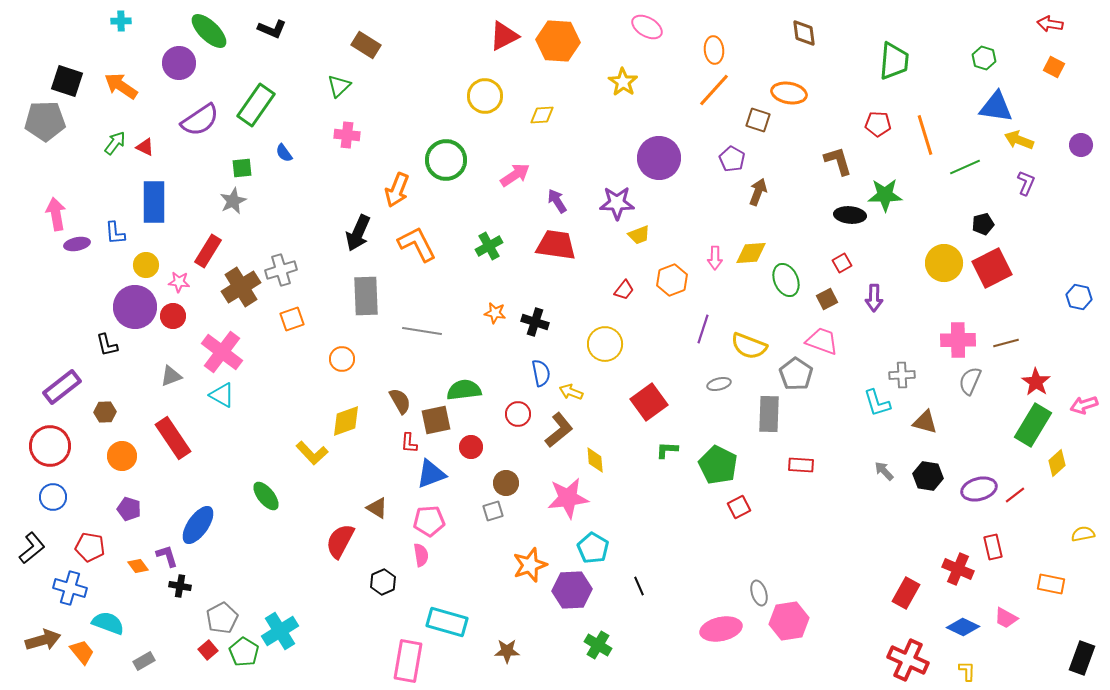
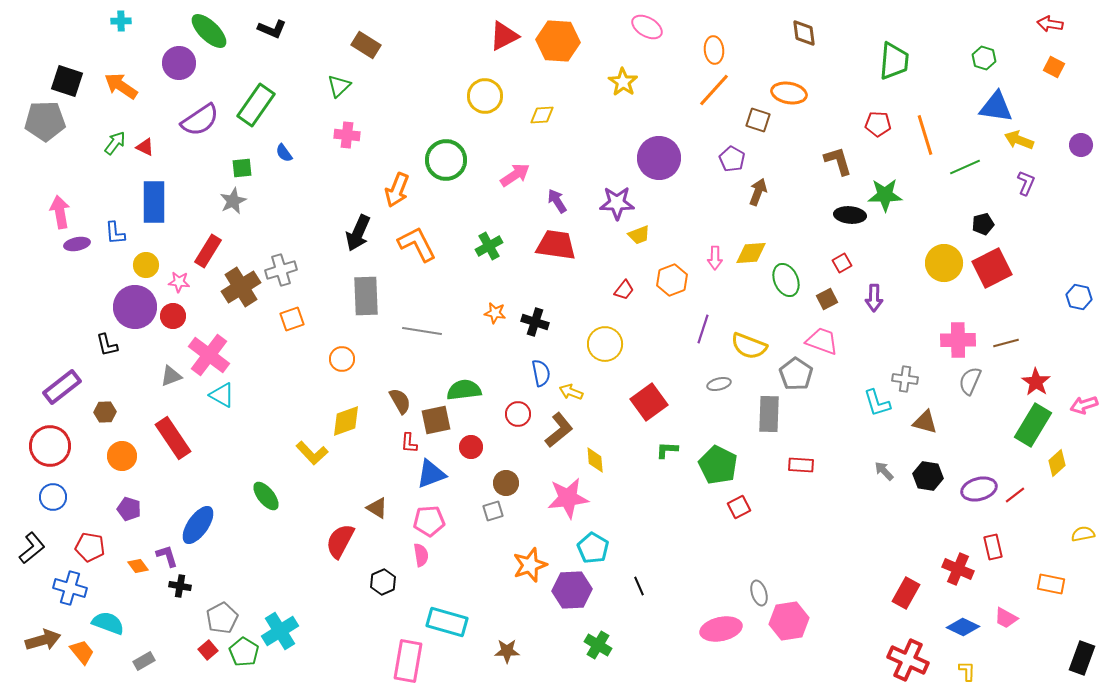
pink arrow at (56, 214): moved 4 px right, 2 px up
pink cross at (222, 352): moved 13 px left, 3 px down
gray cross at (902, 375): moved 3 px right, 4 px down; rotated 10 degrees clockwise
